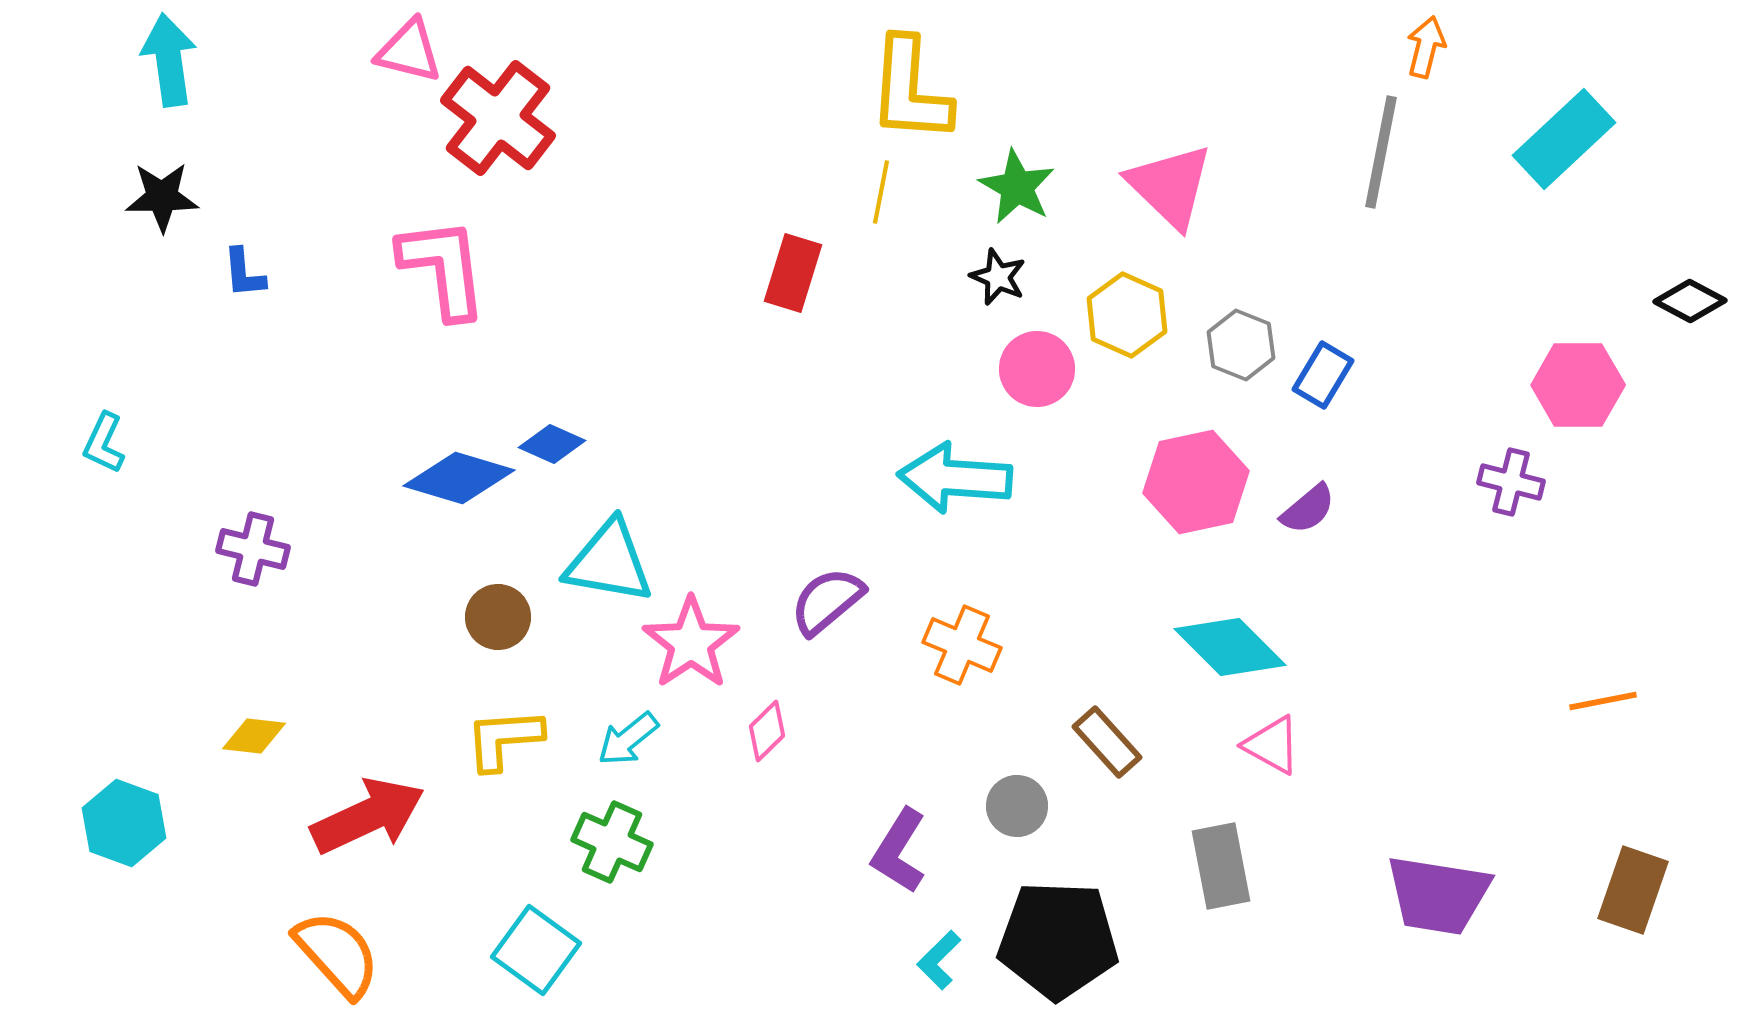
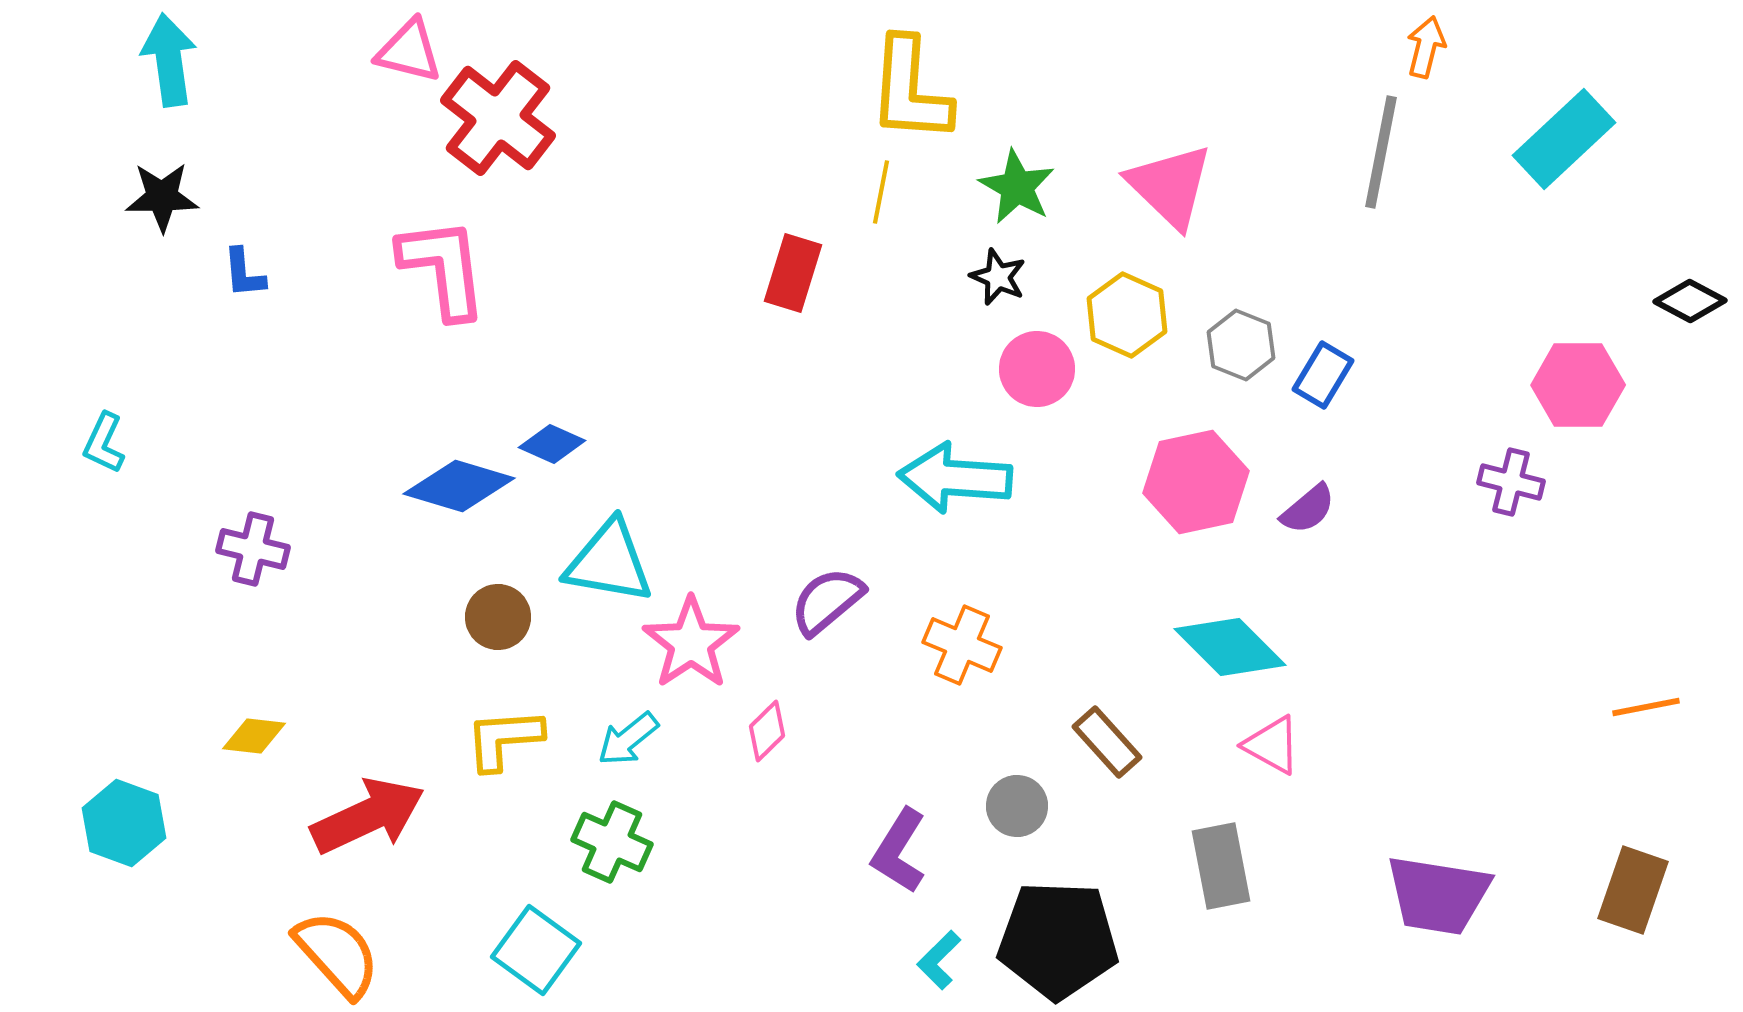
blue diamond at (459, 478): moved 8 px down
orange line at (1603, 701): moved 43 px right, 6 px down
